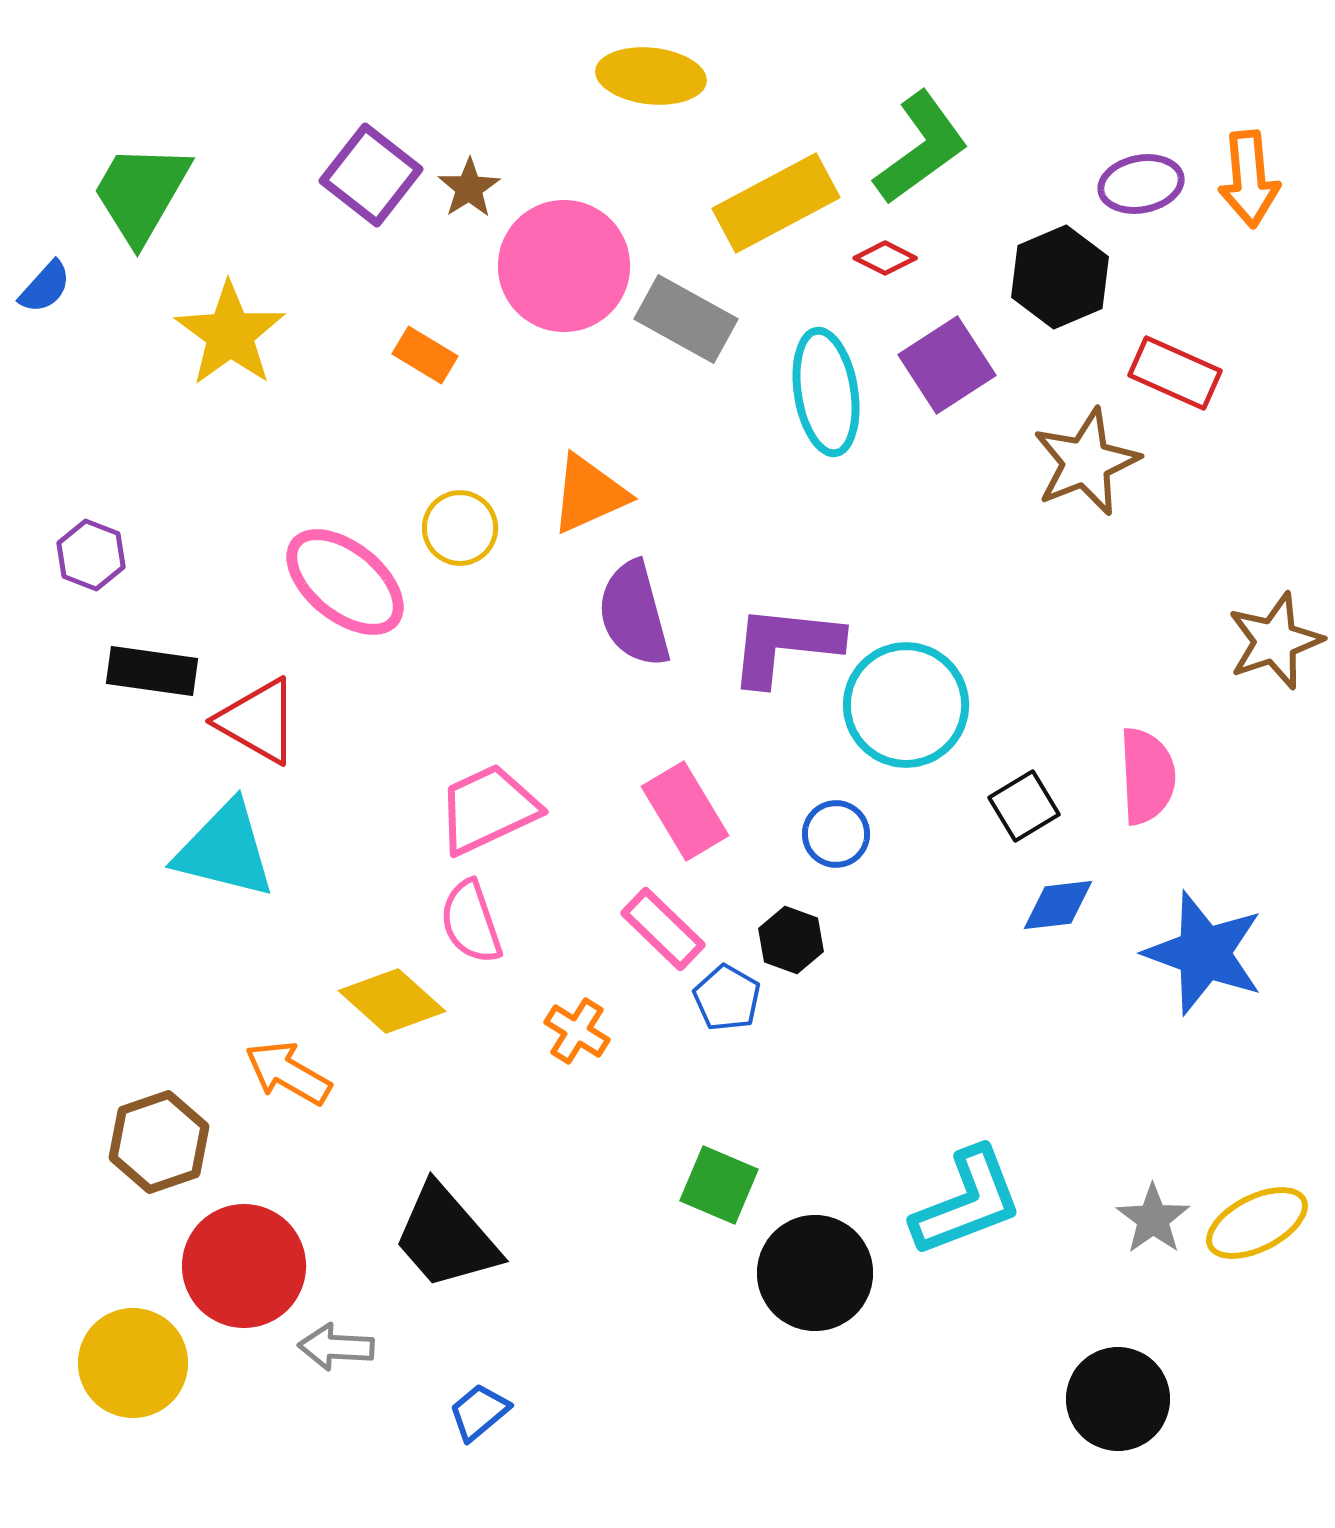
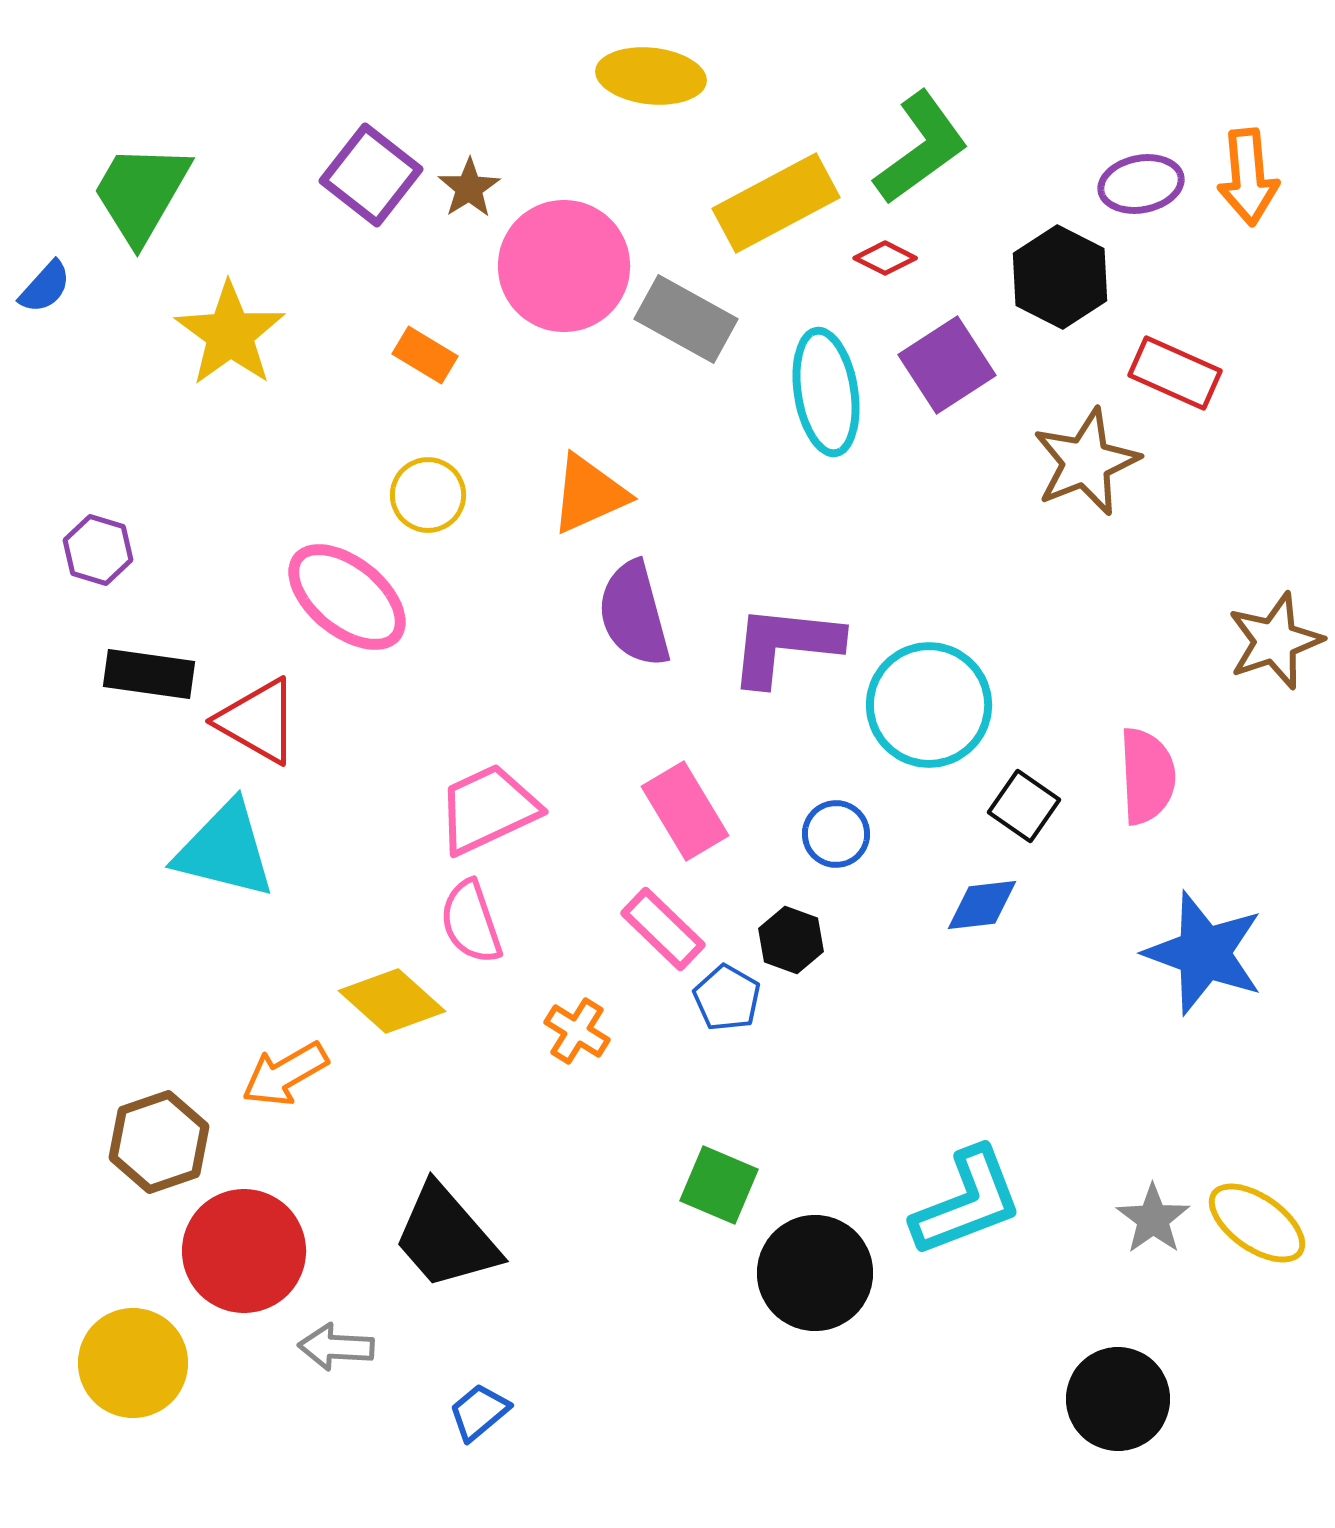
orange arrow at (1249, 179): moved 1 px left, 2 px up
black hexagon at (1060, 277): rotated 10 degrees counterclockwise
yellow circle at (460, 528): moved 32 px left, 33 px up
purple hexagon at (91, 555): moved 7 px right, 5 px up; rotated 4 degrees counterclockwise
pink ellipse at (345, 582): moved 2 px right, 15 px down
black rectangle at (152, 671): moved 3 px left, 3 px down
cyan circle at (906, 705): moved 23 px right
black square at (1024, 806): rotated 24 degrees counterclockwise
blue diamond at (1058, 905): moved 76 px left
orange arrow at (288, 1073): moved 3 px left, 1 px down; rotated 60 degrees counterclockwise
yellow ellipse at (1257, 1223): rotated 62 degrees clockwise
red circle at (244, 1266): moved 15 px up
